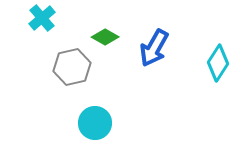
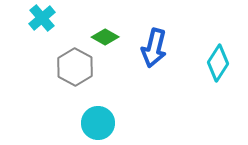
blue arrow: rotated 15 degrees counterclockwise
gray hexagon: moved 3 px right; rotated 18 degrees counterclockwise
cyan circle: moved 3 px right
